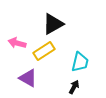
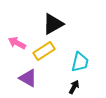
pink arrow: rotated 12 degrees clockwise
